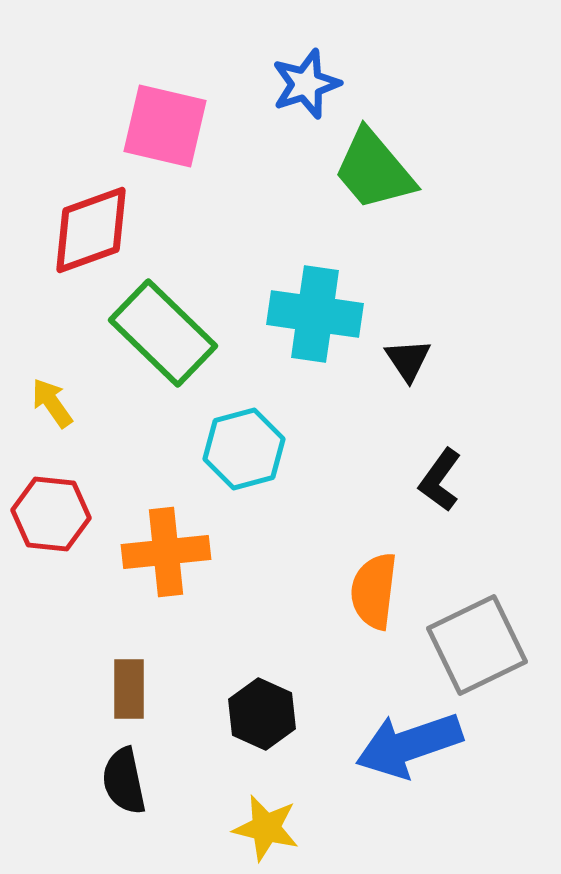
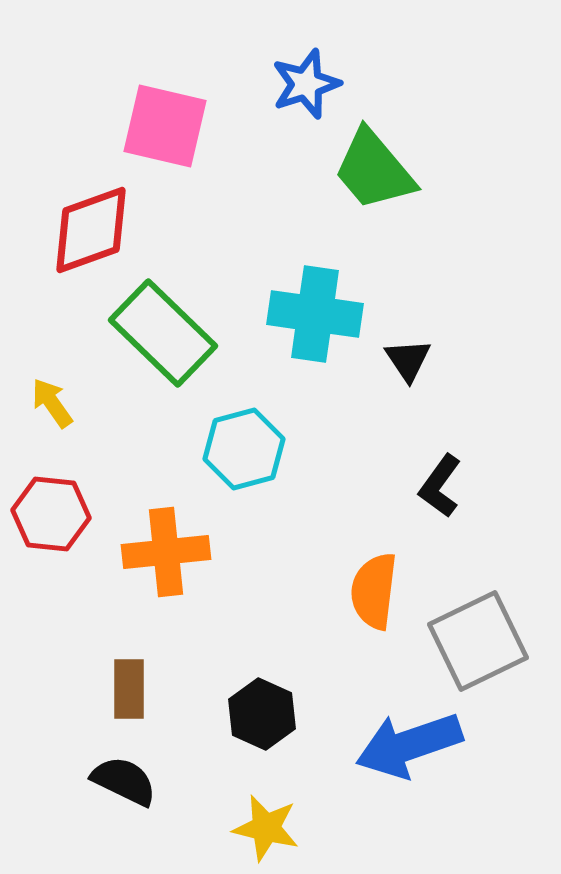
black L-shape: moved 6 px down
gray square: moved 1 px right, 4 px up
black semicircle: rotated 128 degrees clockwise
